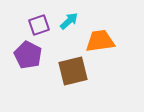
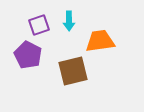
cyan arrow: rotated 132 degrees clockwise
